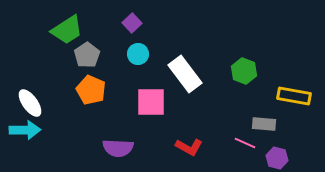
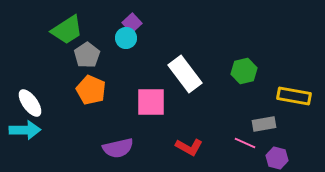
cyan circle: moved 12 px left, 16 px up
green hexagon: rotated 25 degrees clockwise
gray rectangle: rotated 15 degrees counterclockwise
purple semicircle: rotated 16 degrees counterclockwise
